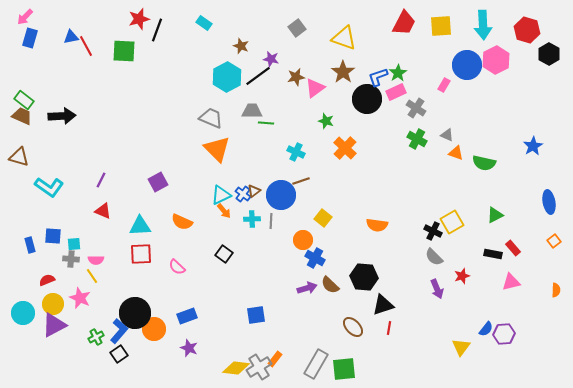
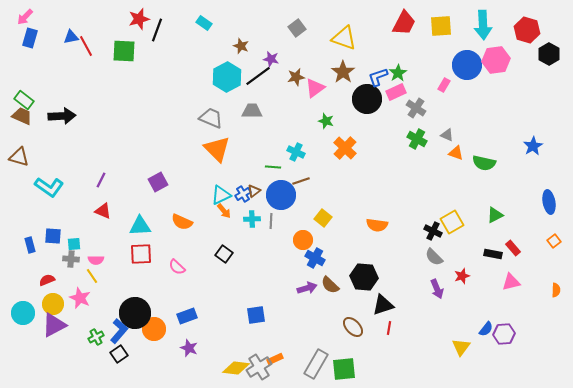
pink hexagon at (496, 60): rotated 20 degrees clockwise
green line at (266, 123): moved 7 px right, 44 px down
blue cross at (243, 194): rotated 21 degrees clockwise
orange rectangle at (275, 359): rotated 28 degrees clockwise
